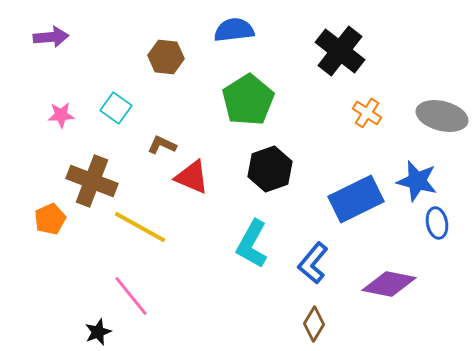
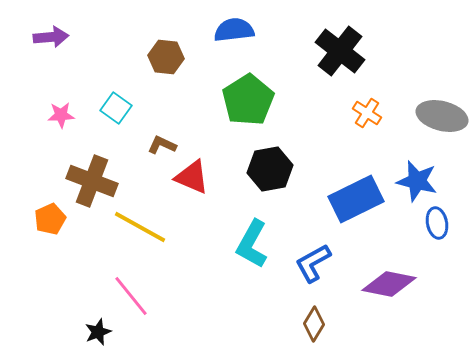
black hexagon: rotated 9 degrees clockwise
blue L-shape: rotated 21 degrees clockwise
